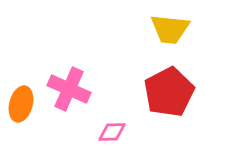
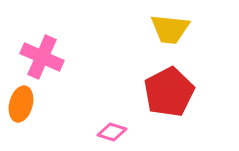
pink cross: moved 27 px left, 32 px up
pink diamond: rotated 20 degrees clockwise
